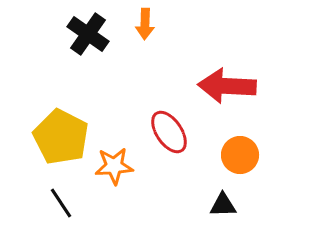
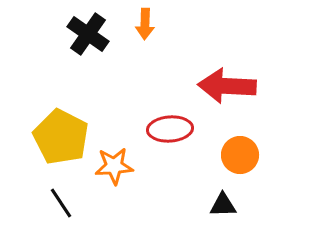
red ellipse: moved 1 px right, 3 px up; rotated 60 degrees counterclockwise
